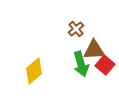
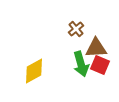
brown triangle: moved 2 px right, 2 px up
red square: moved 5 px left; rotated 18 degrees counterclockwise
yellow diamond: rotated 12 degrees clockwise
